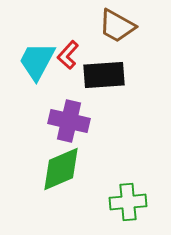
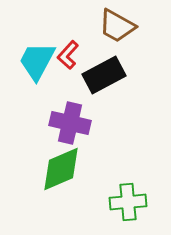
black rectangle: rotated 24 degrees counterclockwise
purple cross: moved 1 px right, 2 px down
